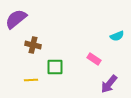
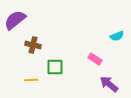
purple semicircle: moved 1 px left, 1 px down
pink rectangle: moved 1 px right
purple arrow: rotated 90 degrees clockwise
